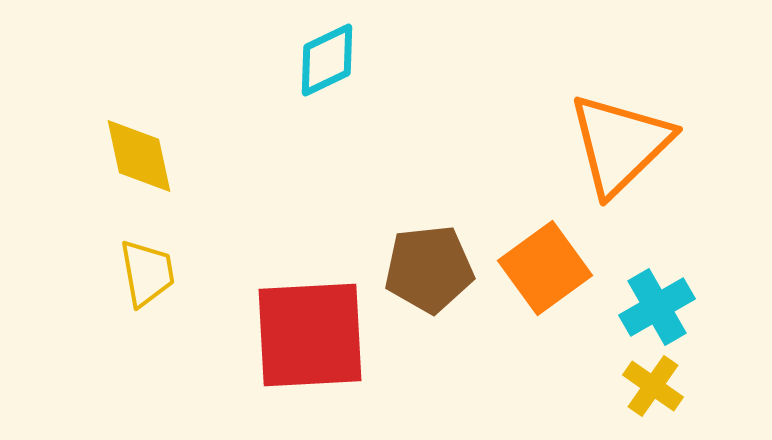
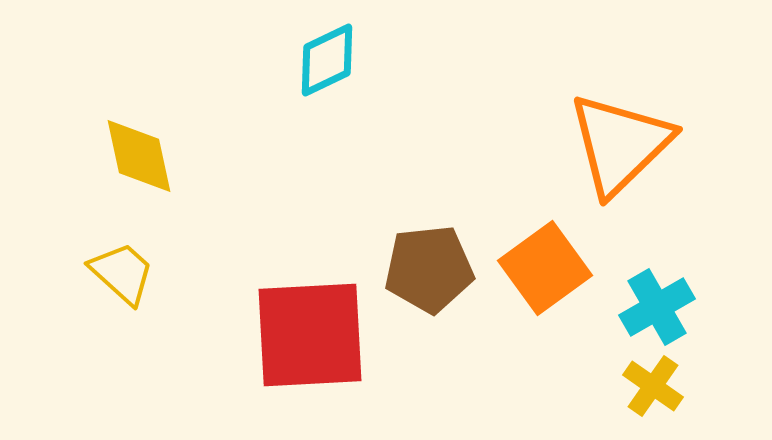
yellow trapezoid: moved 25 px left; rotated 38 degrees counterclockwise
